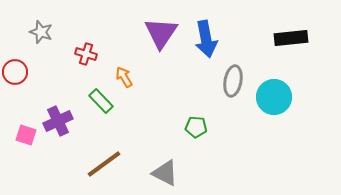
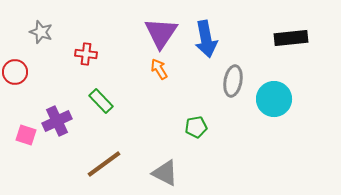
red cross: rotated 10 degrees counterclockwise
orange arrow: moved 35 px right, 8 px up
cyan circle: moved 2 px down
purple cross: moved 1 px left
green pentagon: rotated 15 degrees counterclockwise
